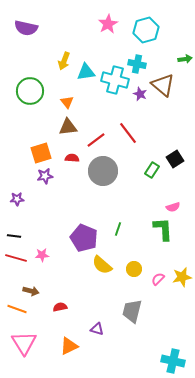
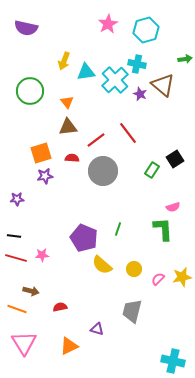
cyan cross at (115, 80): rotated 32 degrees clockwise
